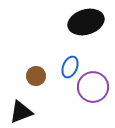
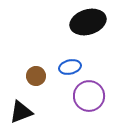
black ellipse: moved 2 px right
blue ellipse: rotated 55 degrees clockwise
purple circle: moved 4 px left, 9 px down
